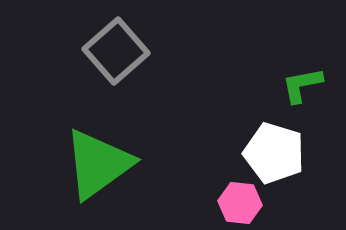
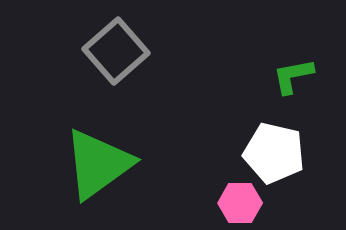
green L-shape: moved 9 px left, 9 px up
white pentagon: rotated 4 degrees counterclockwise
pink hexagon: rotated 6 degrees counterclockwise
